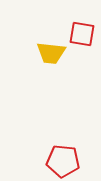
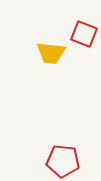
red square: moved 2 px right; rotated 12 degrees clockwise
